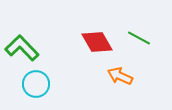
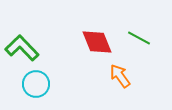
red diamond: rotated 8 degrees clockwise
orange arrow: rotated 30 degrees clockwise
